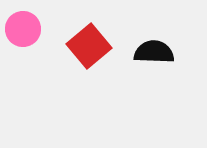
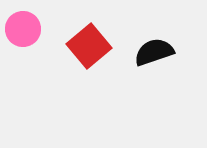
black semicircle: rotated 21 degrees counterclockwise
